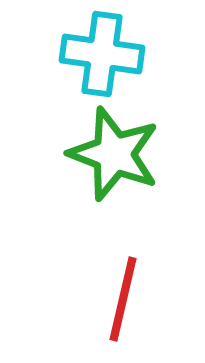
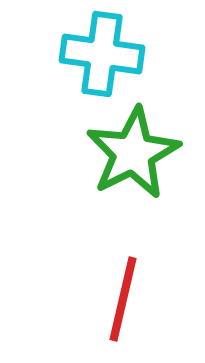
green star: moved 19 px right, 1 px up; rotated 24 degrees clockwise
